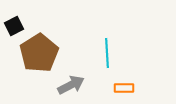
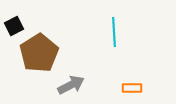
cyan line: moved 7 px right, 21 px up
orange rectangle: moved 8 px right
